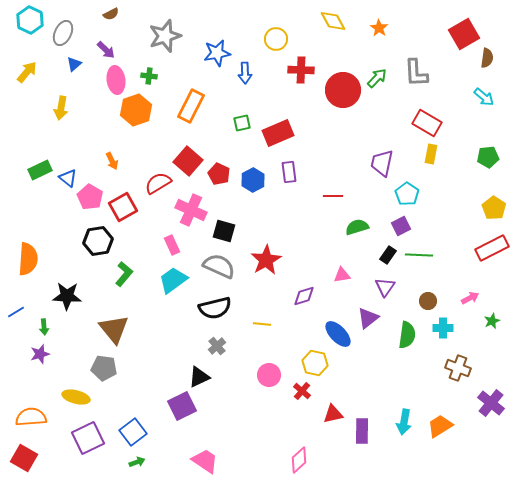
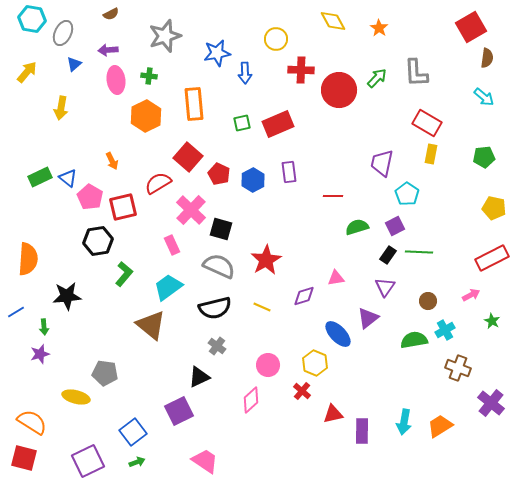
cyan hexagon at (30, 20): moved 2 px right, 1 px up; rotated 16 degrees counterclockwise
red square at (464, 34): moved 7 px right, 7 px up
purple arrow at (106, 50): moved 2 px right; rotated 132 degrees clockwise
red circle at (343, 90): moved 4 px left
orange rectangle at (191, 106): moved 3 px right, 2 px up; rotated 32 degrees counterclockwise
orange hexagon at (136, 110): moved 10 px right, 6 px down; rotated 8 degrees counterclockwise
red rectangle at (278, 133): moved 9 px up
green pentagon at (488, 157): moved 4 px left
red square at (188, 161): moved 4 px up
green rectangle at (40, 170): moved 7 px down
red square at (123, 207): rotated 16 degrees clockwise
yellow pentagon at (494, 208): rotated 20 degrees counterclockwise
pink cross at (191, 210): rotated 20 degrees clockwise
purple square at (401, 226): moved 6 px left
black square at (224, 231): moved 3 px left, 2 px up
red rectangle at (492, 248): moved 10 px down
green line at (419, 255): moved 3 px up
pink triangle at (342, 275): moved 6 px left, 3 px down
cyan trapezoid at (173, 280): moved 5 px left, 7 px down
black star at (67, 296): rotated 8 degrees counterclockwise
pink arrow at (470, 298): moved 1 px right, 3 px up
green star at (492, 321): rotated 21 degrees counterclockwise
yellow line at (262, 324): moved 17 px up; rotated 18 degrees clockwise
cyan cross at (443, 328): moved 2 px right, 2 px down; rotated 30 degrees counterclockwise
brown triangle at (114, 329): moved 37 px right, 4 px up; rotated 12 degrees counterclockwise
green semicircle at (407, 335): moved 7 px right, 5 px down; rotated 108 degrees counterclockwise
gray cross at (217, 346): rotated 12 degrees counterclockwise
yellow hexagon at (315, 363): rotated 10 degrees clockwise
gray pentagon at (104, 368): moved 1 px right, 5 px down
pink circle at (269, 375): moved 1 px left, 10 px up
purple square at (182, 406): moved 3 px left, 5 px down
orange semicircle at (31, 417): moved 1 px right, 5 px down; rotated 36 degrees clockwise
purple square at (88, 438): moved 23 px down
red square at (24, 458): rotated 16 degrees counterclockwise
pink diamond at (299, 460): moved 48 px left, 60 px up
